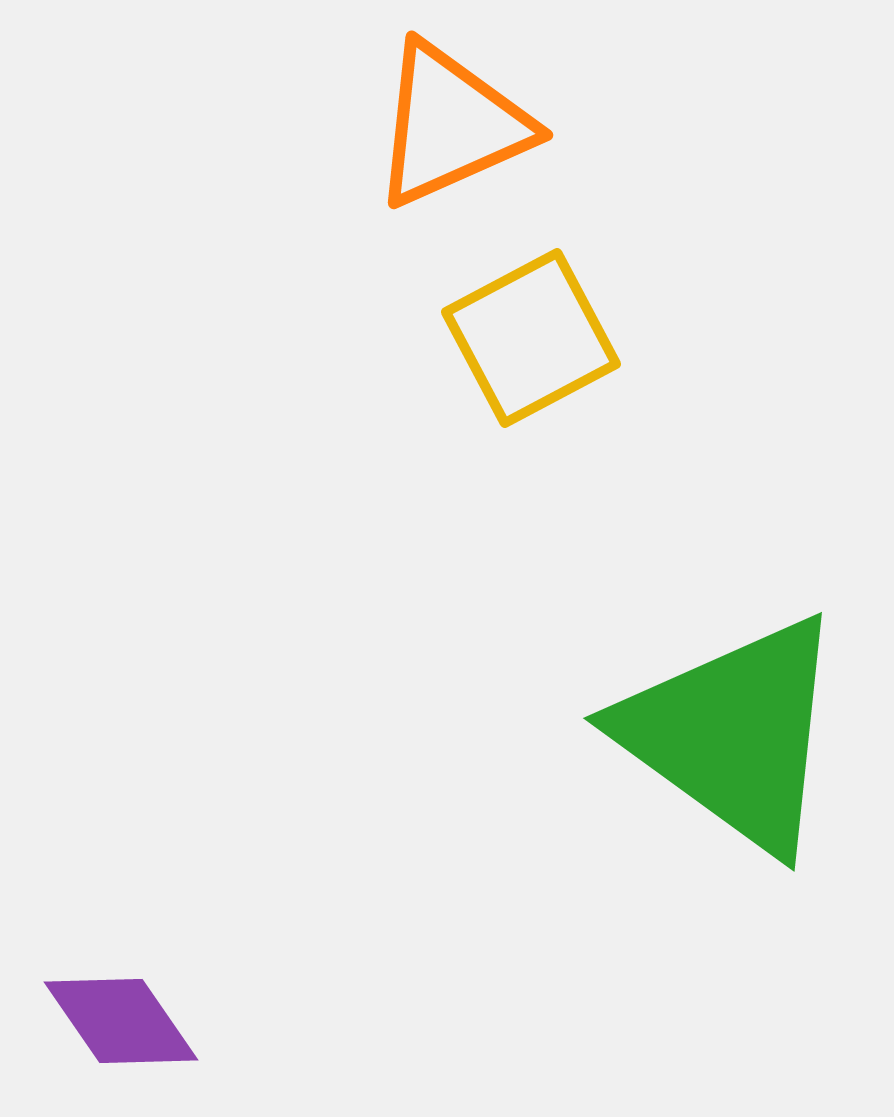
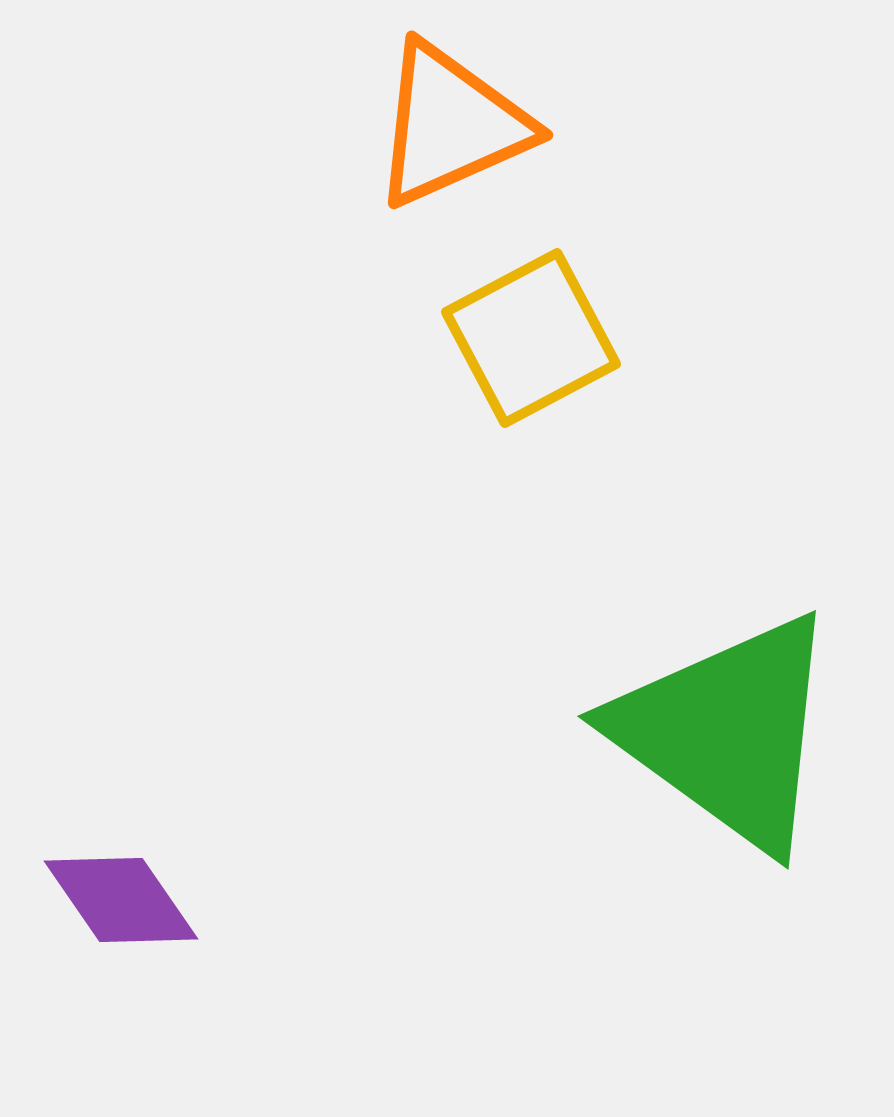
green triangle: moved 6 px left, 2 px up
purple diamond: moved 121 px up
